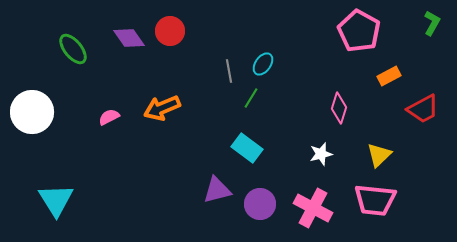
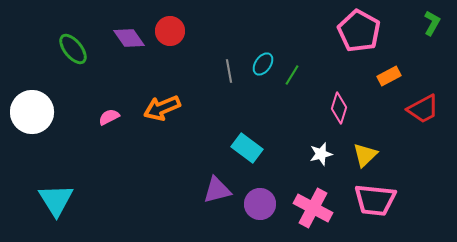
green line: moved 41 px right, 23 px up
yellow triangle: moved 14 px left
